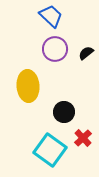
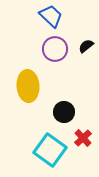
black semicircle: moved 7 px up
